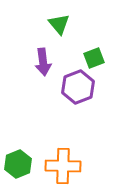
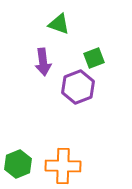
green triangle: rotated 30 degrees counterclockwise
